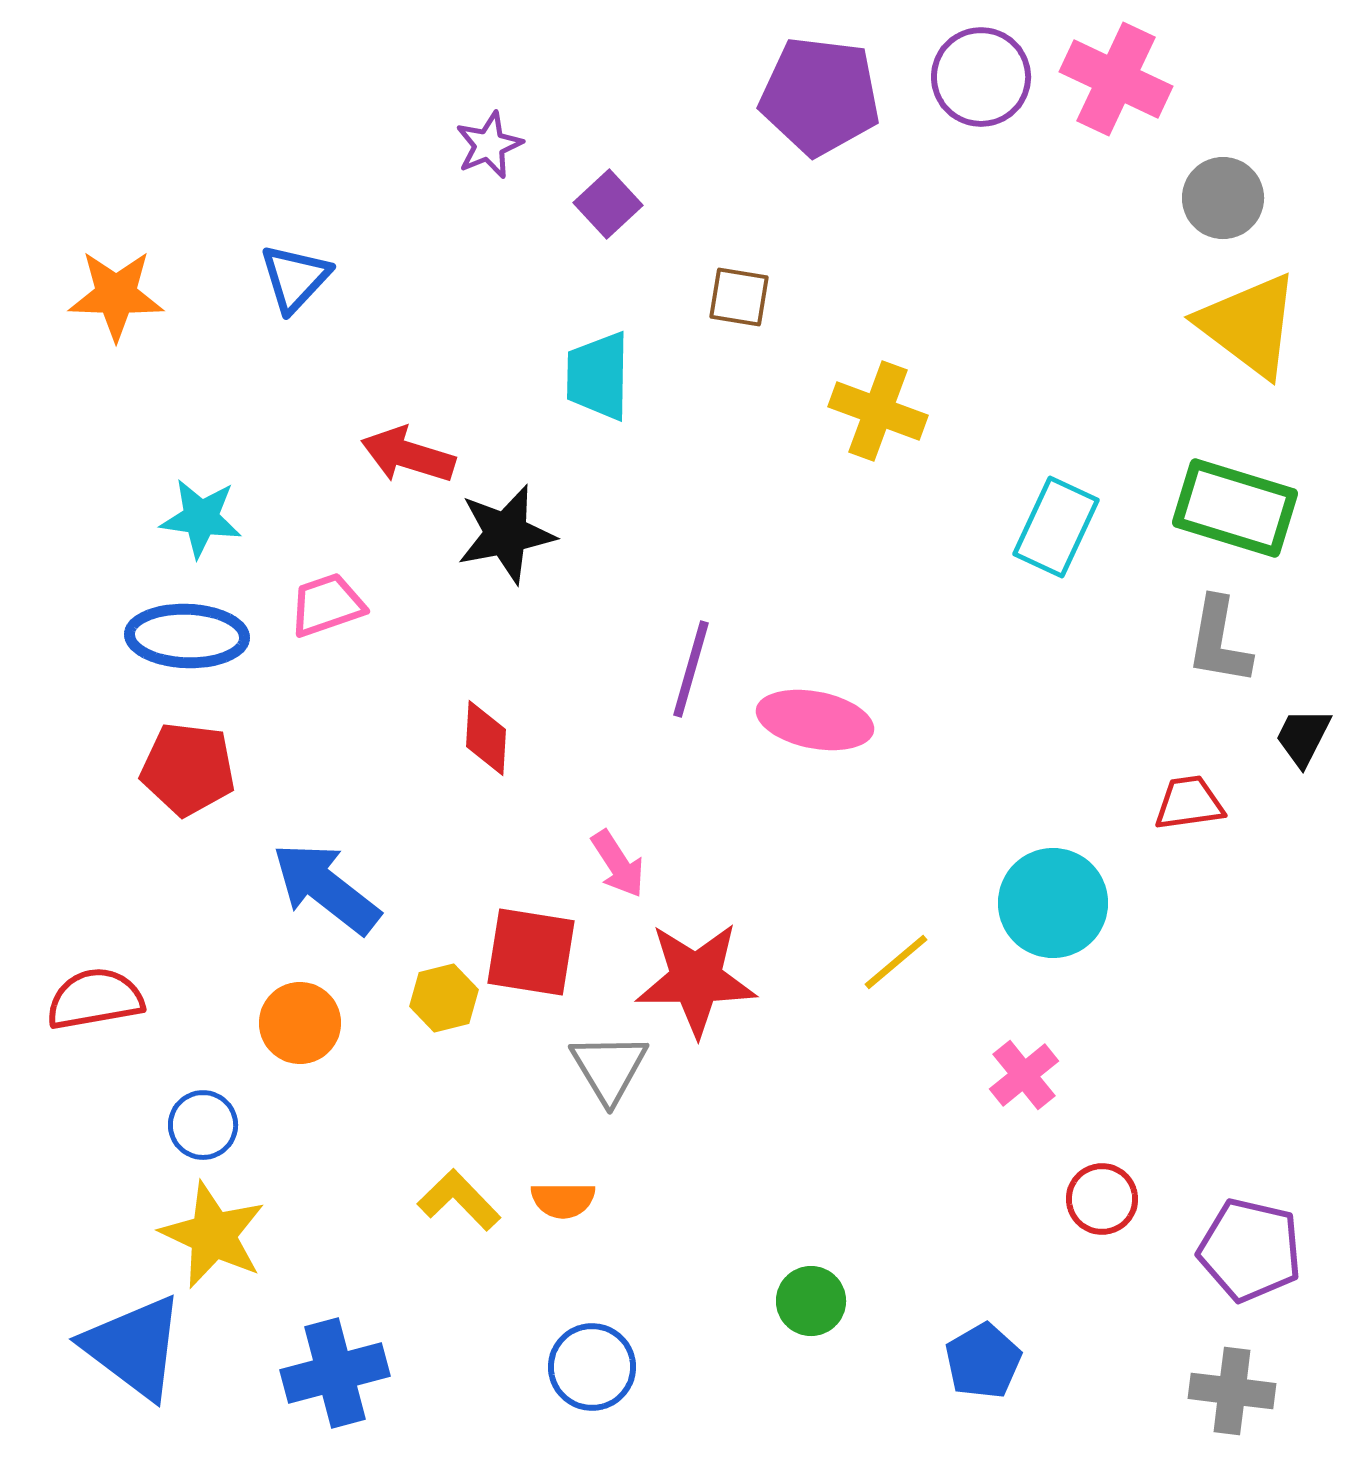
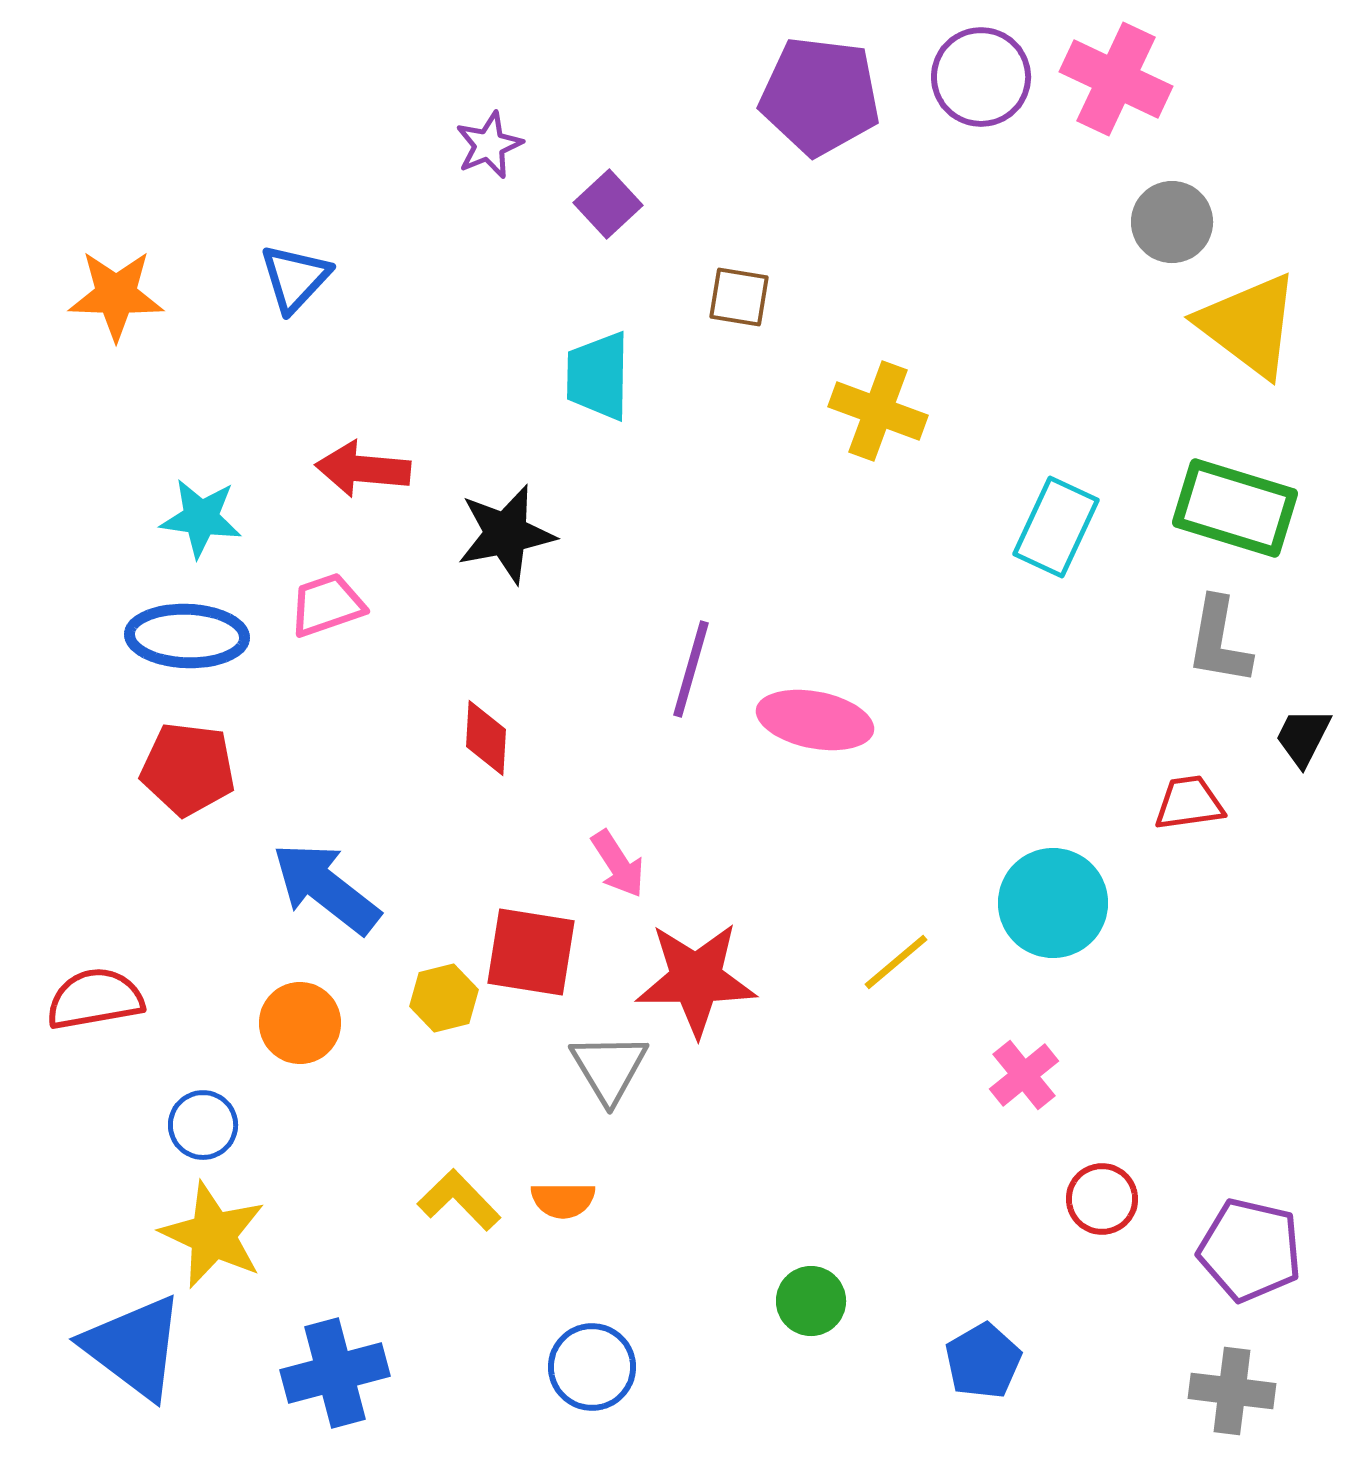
gray circle at (1223, 198): moved 51 px left, 24 px down
red arrow at (408, 455): moved 45 px left, 14 px down; rotated 12 degrees counterclockwise
